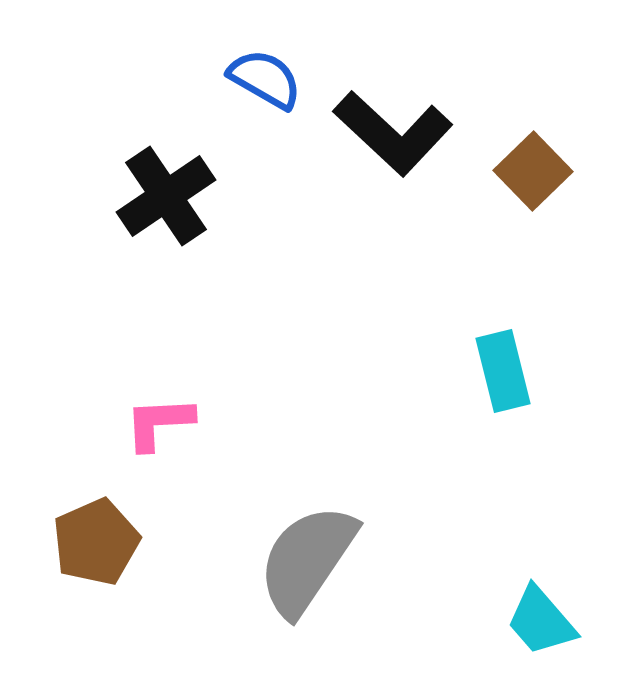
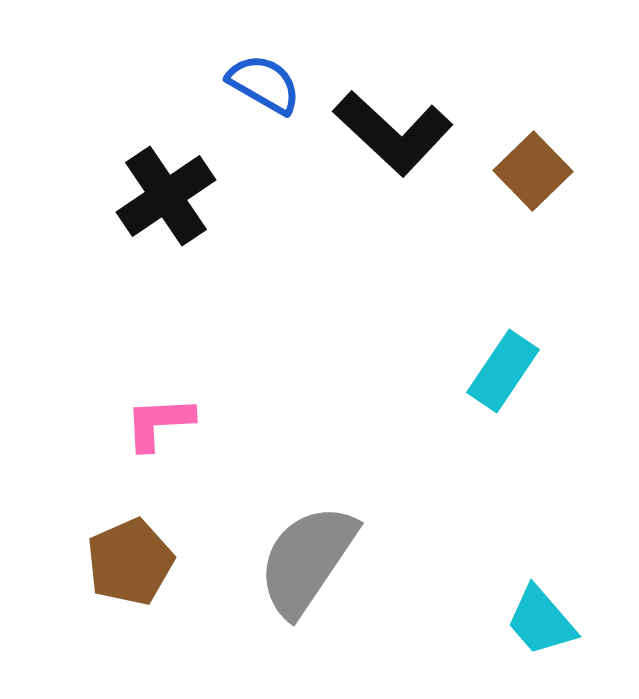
blue semicircle: moved 1 px left, 5 px down
cyan rectangle: rotated 48 degrees clockwise
brown pentagon: moved 34 px right, 20 px down
